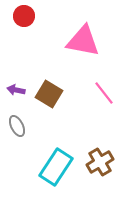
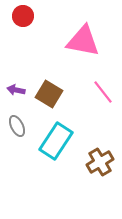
red circle: moved 1 px left
pink line: moved 1 px left, 1 px up
cyan rectangle: moved 26 px up
